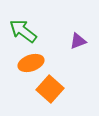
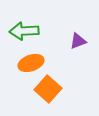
green arrow: moved 1 px right; rotated 40 degrees counterclockwise
orange square: moved 2 px left
